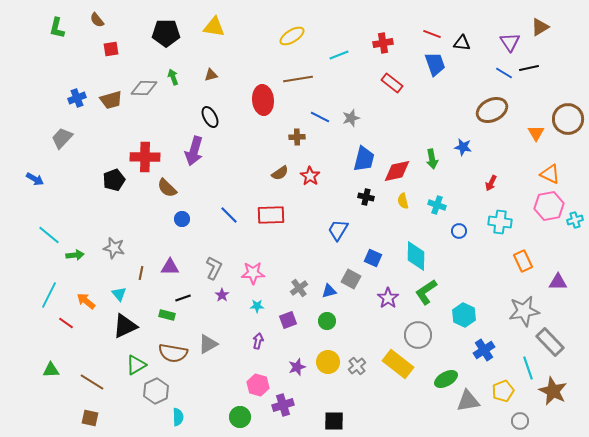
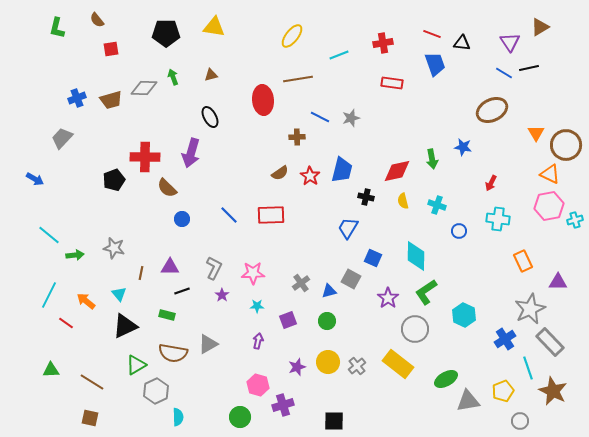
yellow ellipse at (292, 36): rotated 20 degrees counterclockwise
red rectangle at (392, 83): rotated 30 degrees counterclockwise
brown circle at (568, 119): moved 2 px left, 26 px down
purple arrow at (194, 151): moved 3 px left, 2 px down
blue trapezoid at (364, 159): moved 22 px left, 11 px down
cyan cross at (500, 222): moved 2 px left, 3 px up
blue trapezoid at (338, 230): moved 10 px right, 2 px up
gray cross at (299, 288): moved 2 px right, 5 px up
black line at (183, 298): moved 1 px left, 7 px up
gray star at (524, 311): moved 6 px right, 2 px up; rotated 16 degrees counterclockwise
gray circle at (418, 335): moved 3 px left, 6 px up
blue cross at (484, 350): moved 21 px right, 11 px up
